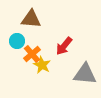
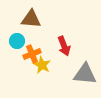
red arrow: rotated 60 degrees counterclockwise
orange cross: rotated 18 degrees clockwise
